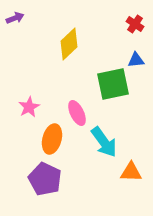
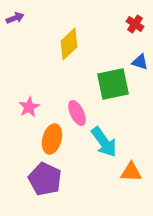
blue triangle: moved 4 px right, 2 px down; rotated 24 degrees clockwise
